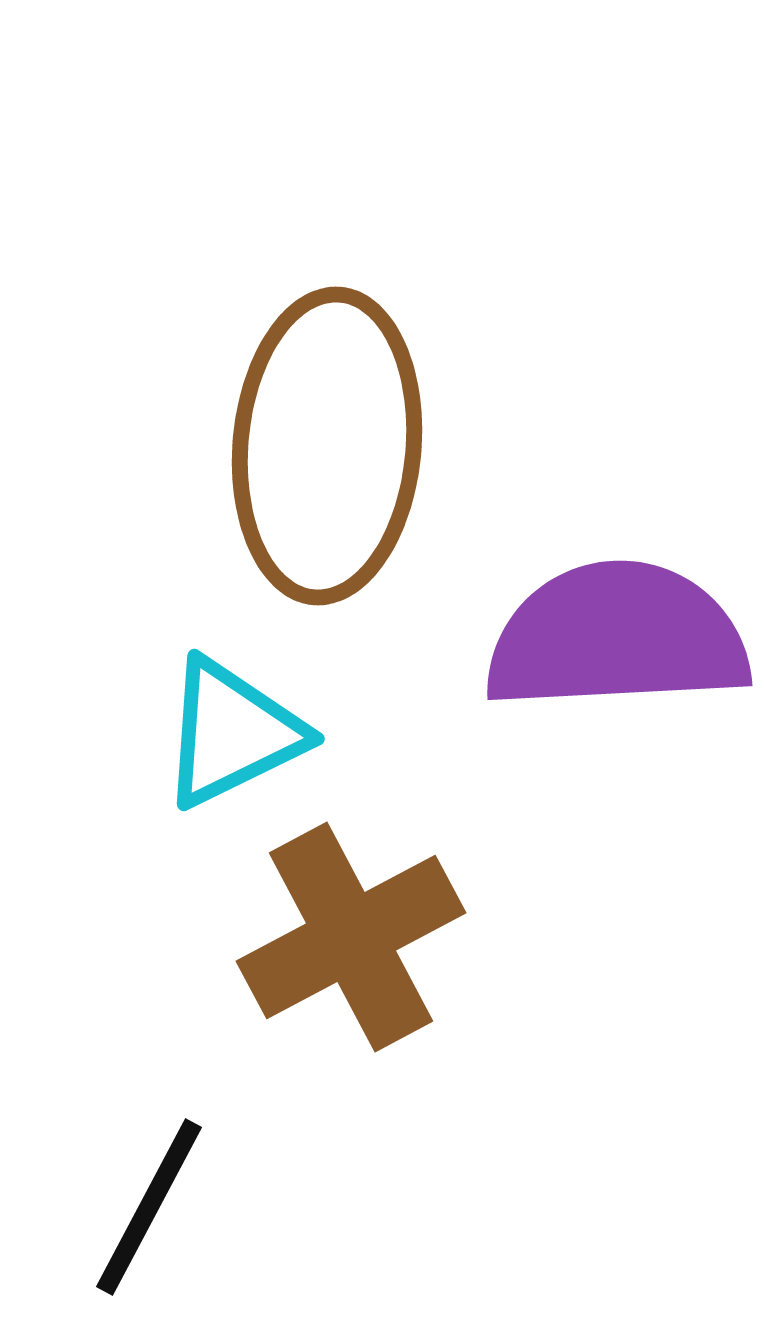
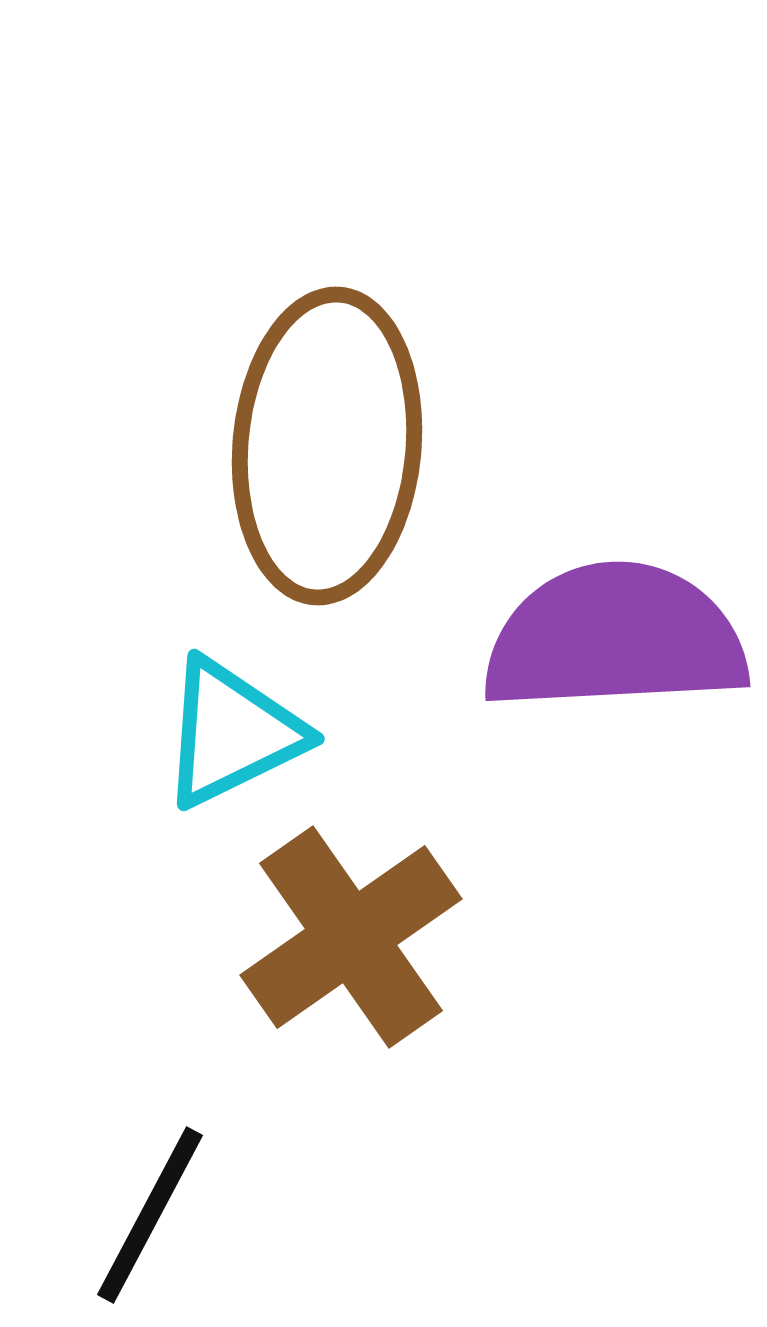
purple semicircle: moved 2 px left, 1 px down
brown cross: rotated 7 degrees counterclockwise
black line: moved 1 px right, 8 px down
